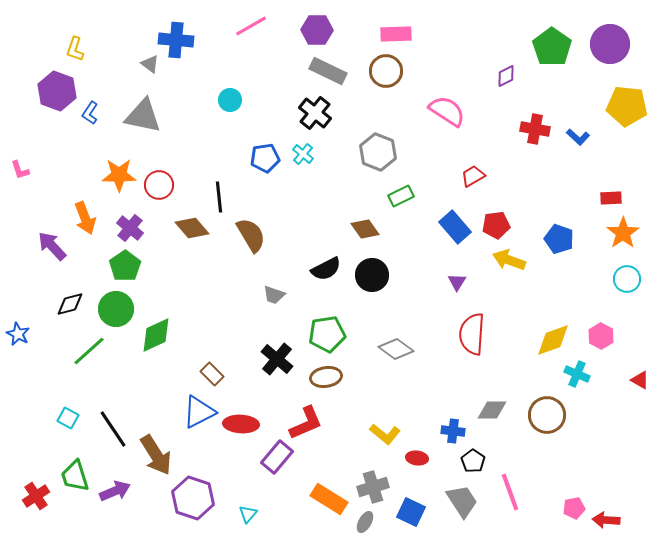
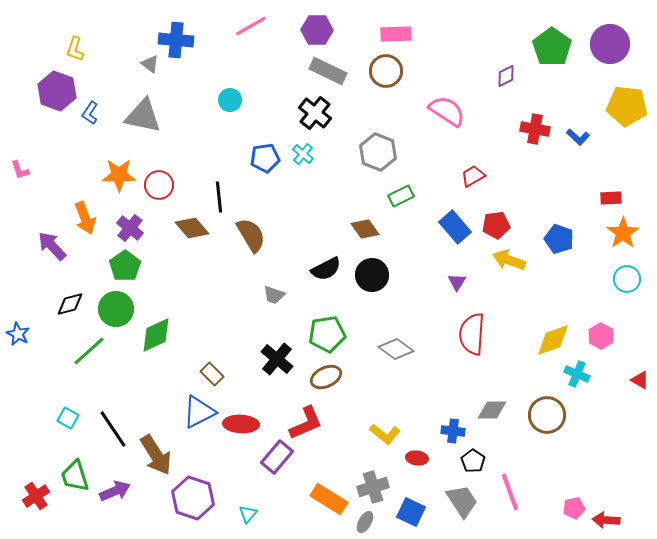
brown ellipse at (326, 377): rotated 16 degrees counterclockwise
